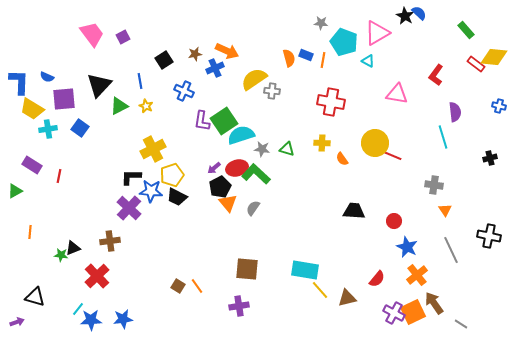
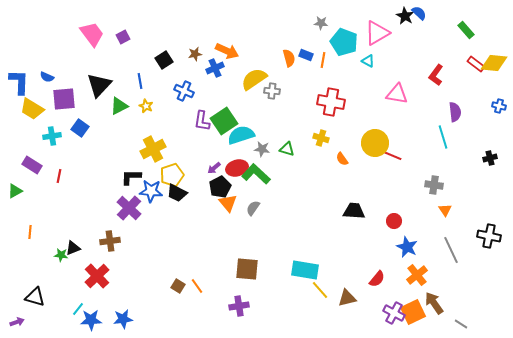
yellow diamond at (494, 57): moved 6 px down
cyan cross at (48, 129): moved 4 px right, 7 px down
yellow cross at (322, 143): moved 1 px left, 5 px up; rotated 14 degrees clockwise
black trapezoid at (177, 197): moved 4 px up
